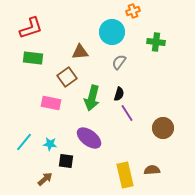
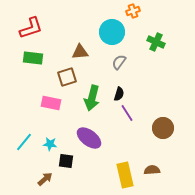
green cross: rotated 18 degrees clockwise
brown square: rotated 18 degrees clockwise
